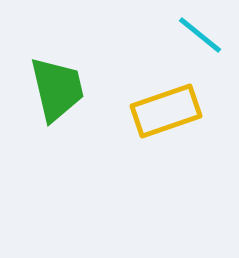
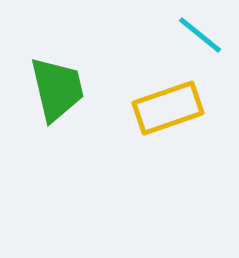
yellow rectangle: moved 2 px right, 3 px up
